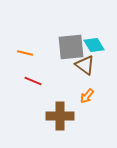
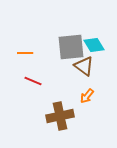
orange line: rotated 14 degrees counterclockwise
brown triangle: moved 1 px left, 1 px down
brown cross: rotated 12 degrees counterclockwise
